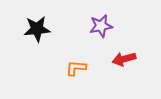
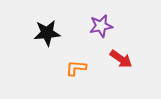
black star: moved 10 px right, 4 px down
red arrow: moved 3 px left; rotated 130 degrees counterclockwise
